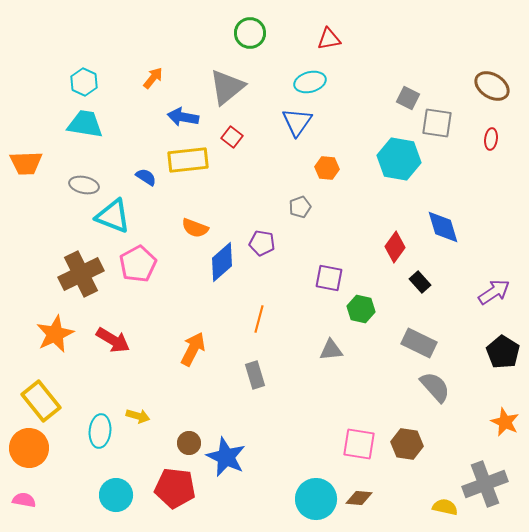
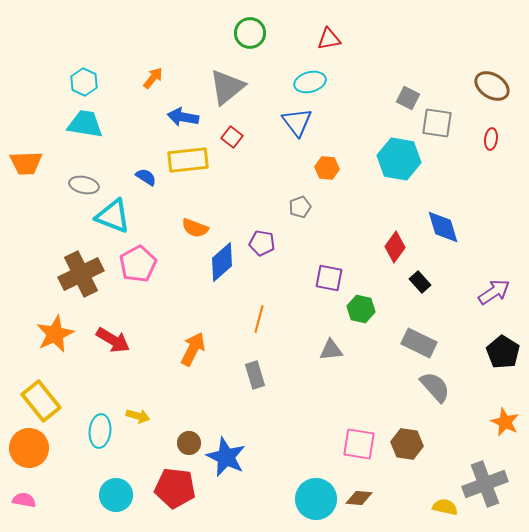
blue triangle at (297, 122): rotated 12 degrees counterclockwise
